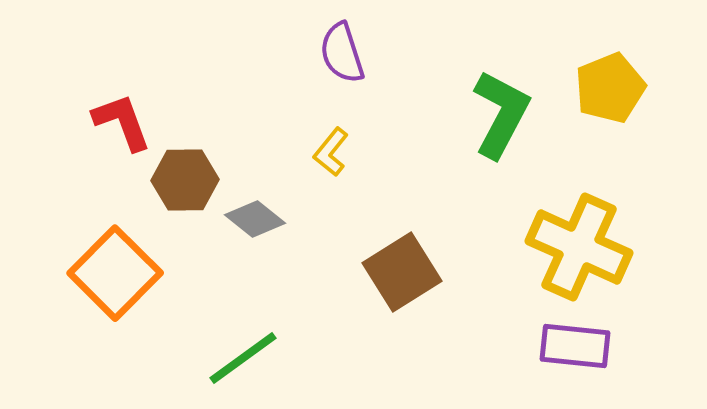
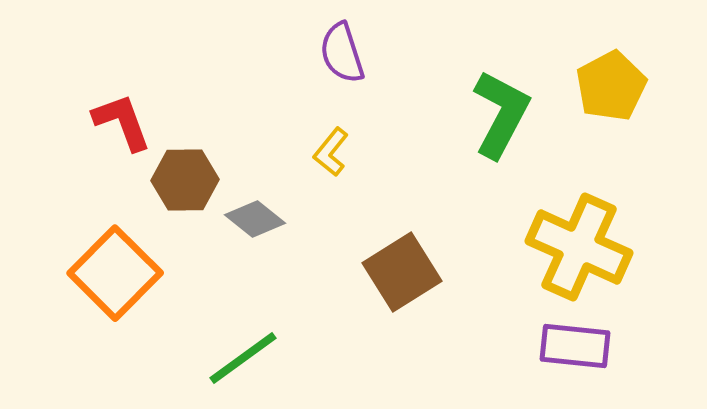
yellow pentagon: moved 1 px right, 2 px up; rotated 6 degrees counterclockwise
